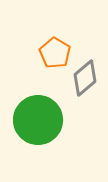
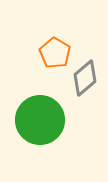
green circle: moved 2 px right
